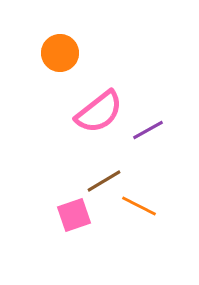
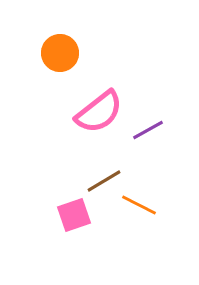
orange line: moved 1 px up
